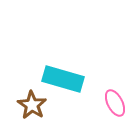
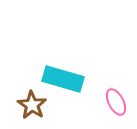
pink ellipse: moved 1 px right, 1 px up
